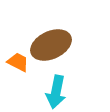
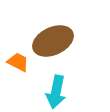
brown ellipse: moved 2 px right, 4 px up
